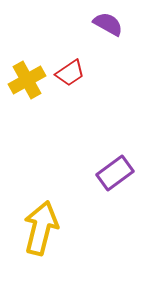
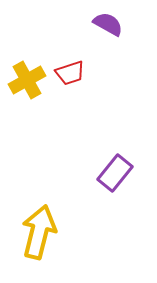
red trapezoid: rotated 16 degrees clockwise
purple rectangle: rotated 15 degrees counterclockwise
yellow arrow: moved 2 px left, 4 px down
